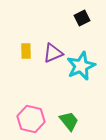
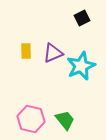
green trapezoid: moved 4 px left, 1 px up
